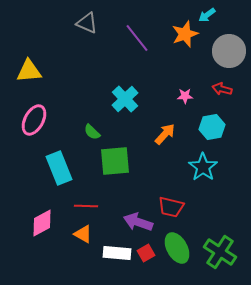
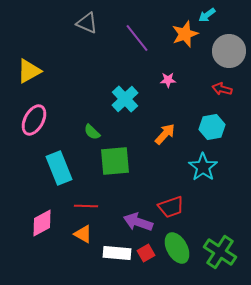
yellow triangle: rotated 24 degrees counterclockwise
pink star: moved 17 px left, 16 px up
red trapezoid: rotated 32 degrees counterclockwise
